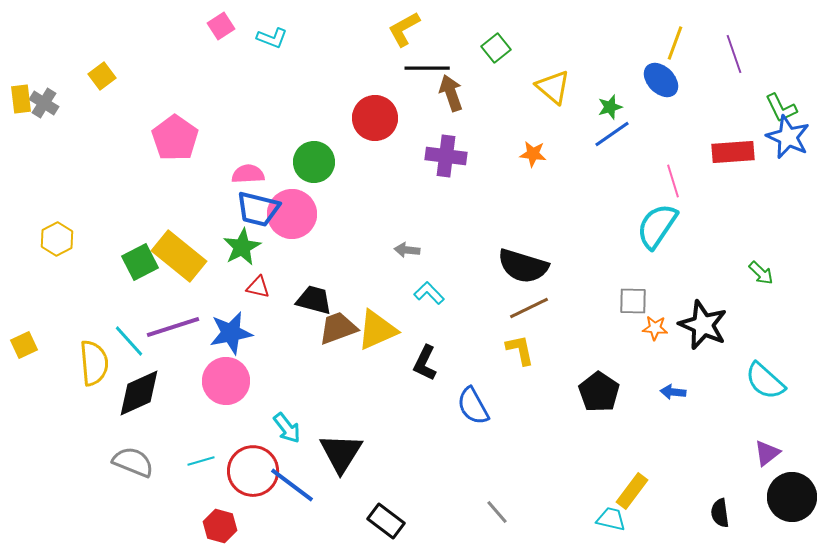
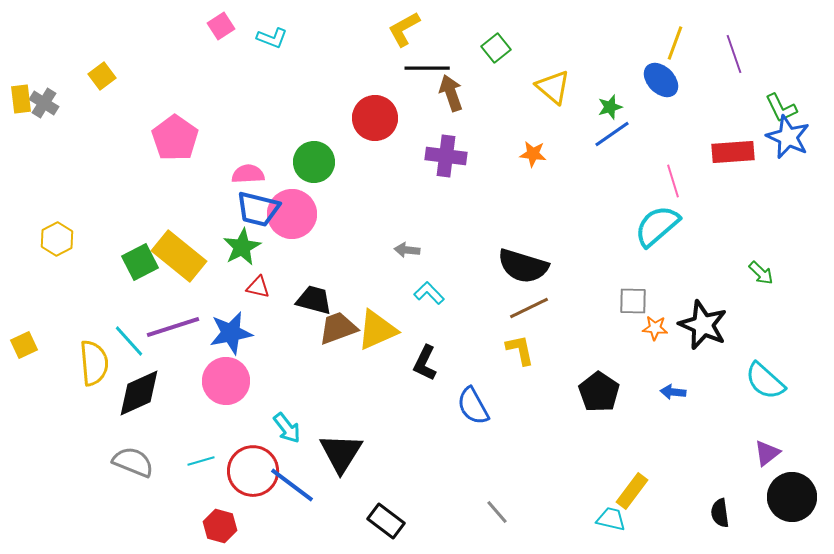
cyan semicircle at (657, 226): rotated 15 degrees clockwise
